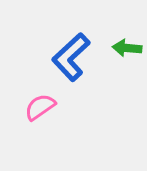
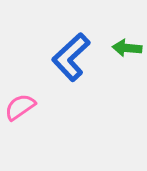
pink semicircle: moved 20 px left
